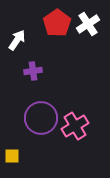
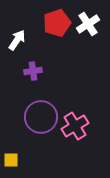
red pentagon: rotated 16 degrees clockwise
purple circle: moved 1 px up
yellow square: moved 1 px left, 4 px down
